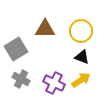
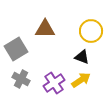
yellow circle: moved 10 px right
purple cross: rotated 30 degrees clockwise
